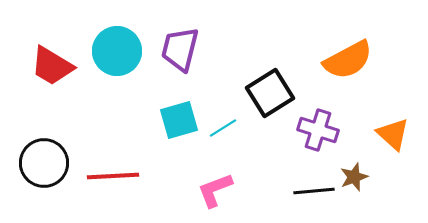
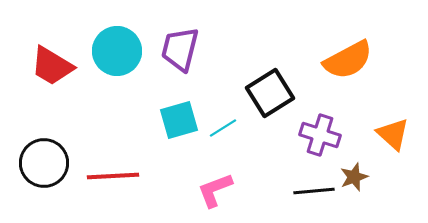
purple cross: moved 2 px right, 5 px down
